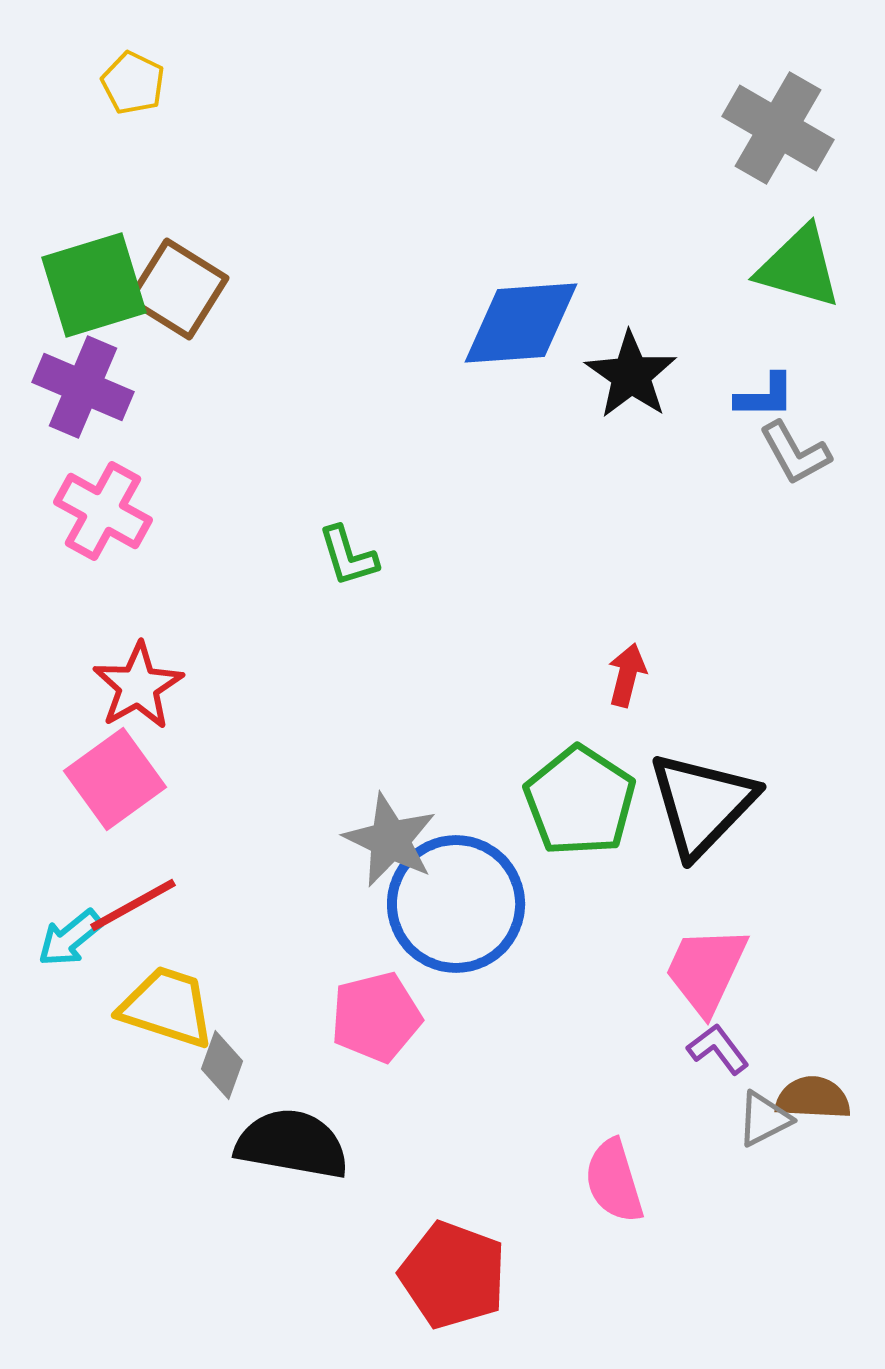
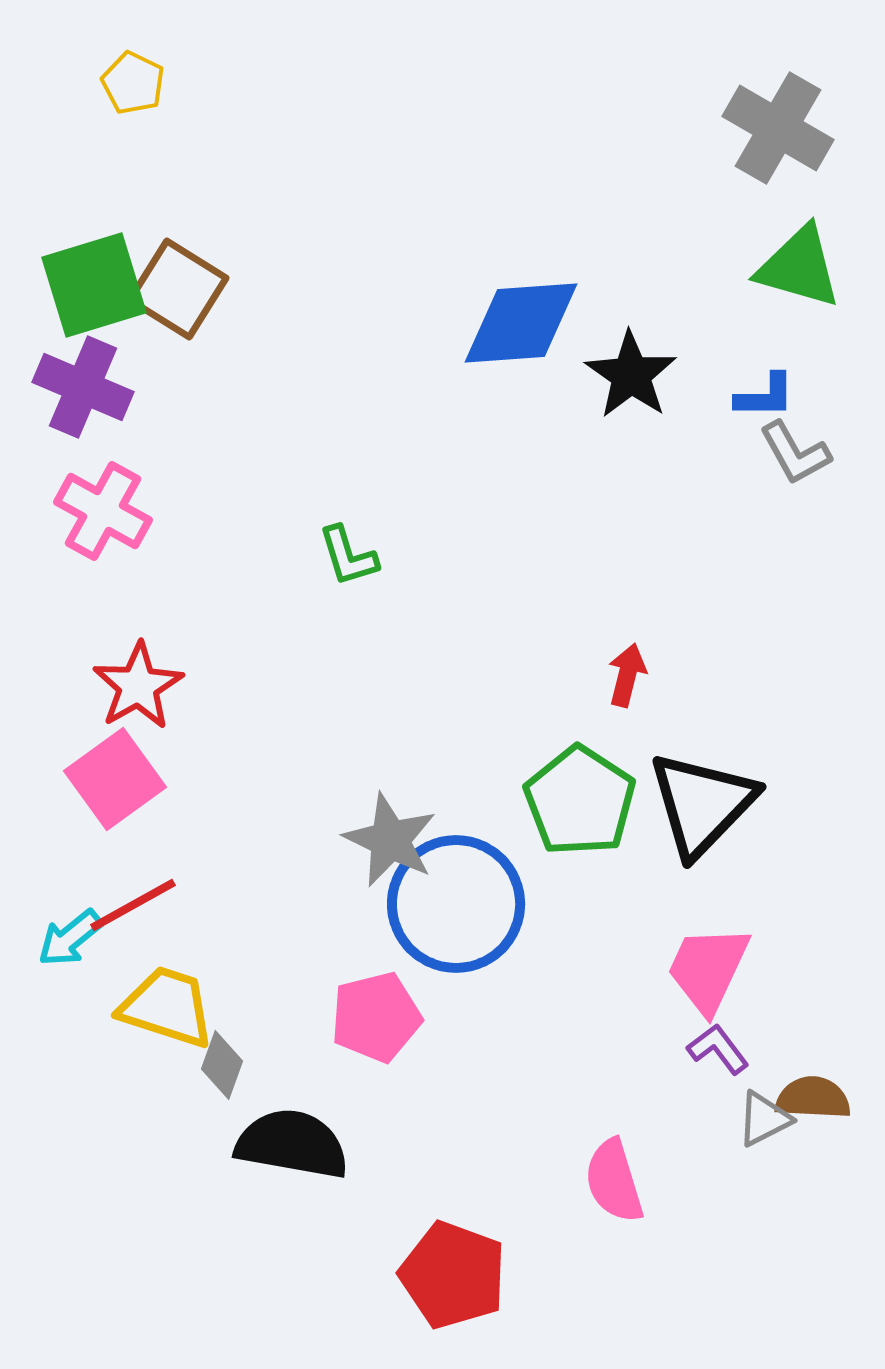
pink trapezoid: moved 2 px right, 1 px up
